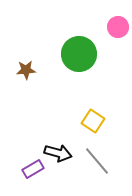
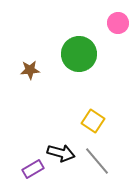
pink circle: moved 4 px up
brown star: moved 4 px right
black arrow: moved 3 px right
